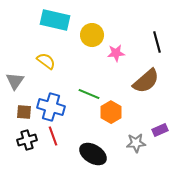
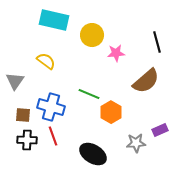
cyan rectangle: moved 1 px left
brown square: moved 1 px left, 3 px down
black cross: rotated 18 degrees clockwise
